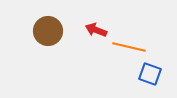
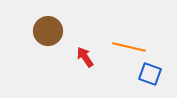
red arrow: moved 11 px left, 27 px down; rotated 35 degrees clockwise
